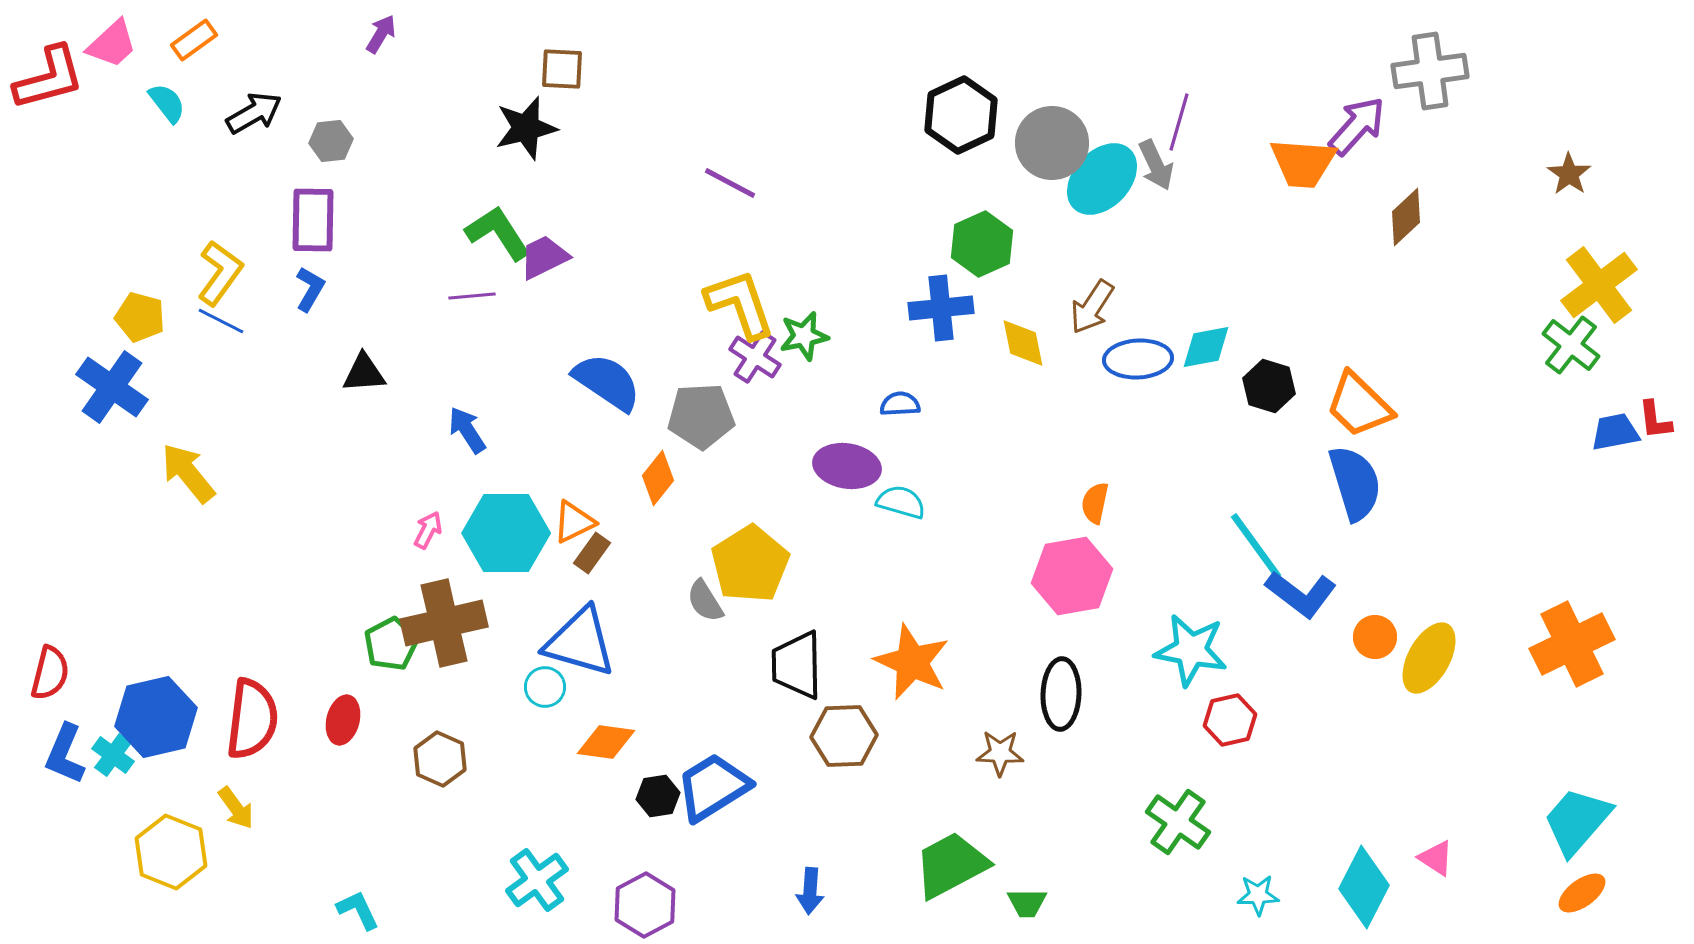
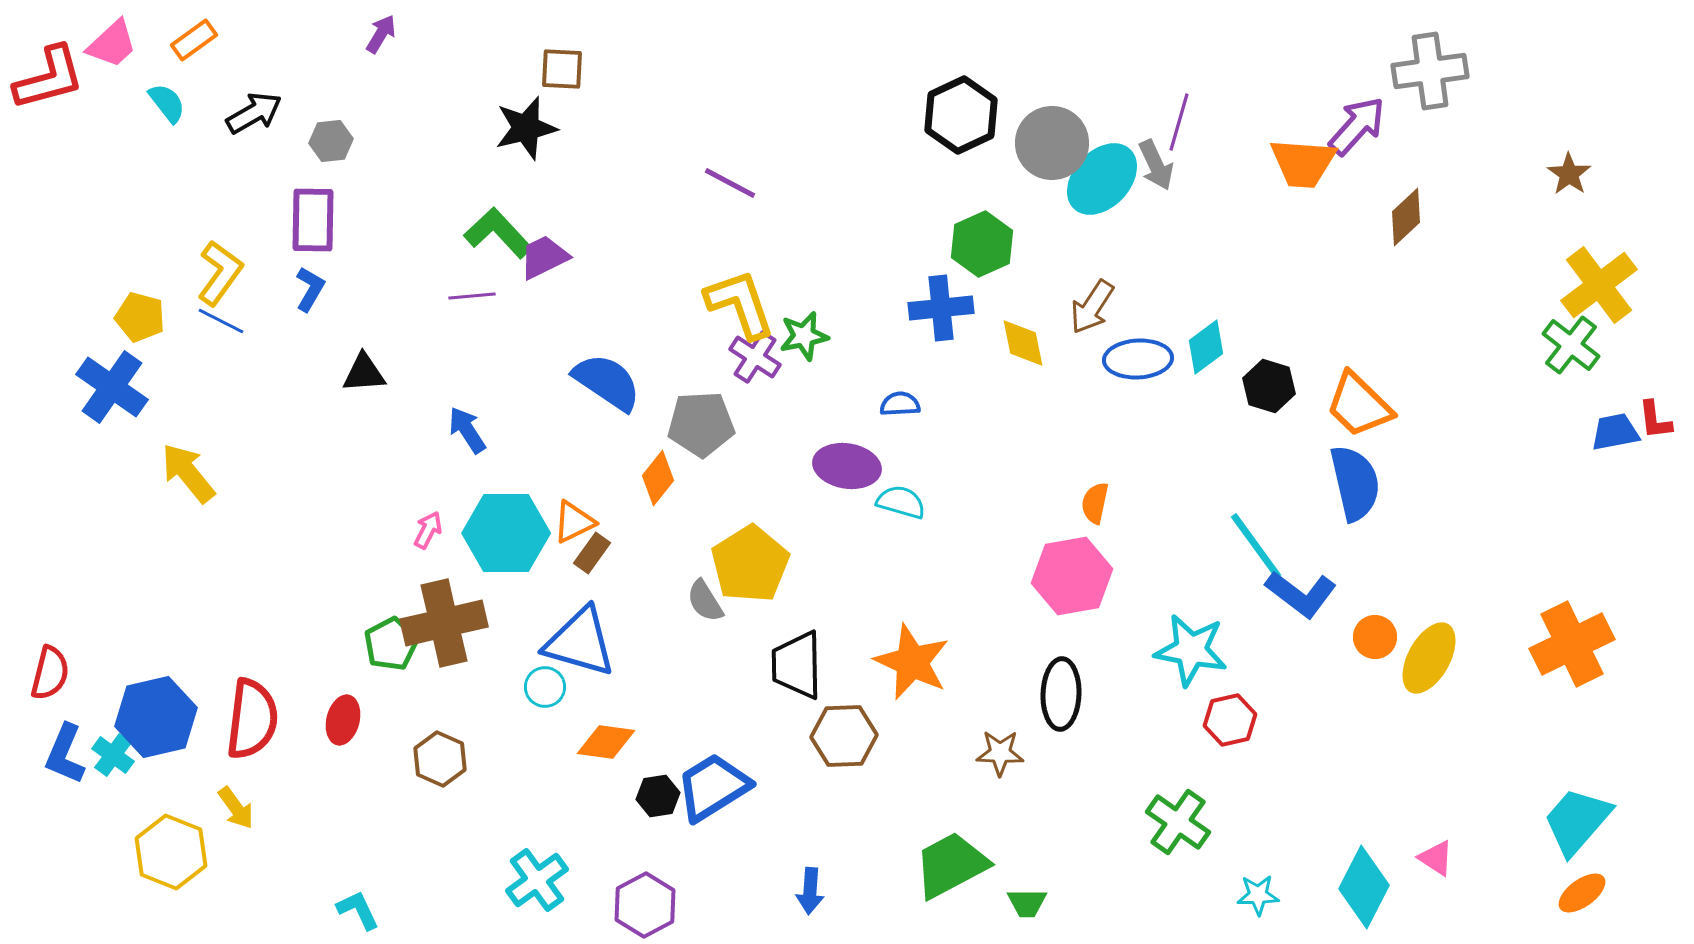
green L-shape at (498, 233): rotated 10 degrees counterclockwise
cyan diamond at (1206, 347): rotated 26 degrees counterclockwise
gray pentagon at (701, 416): moved 8 px down
blue semicircle at (1355, 483): rotated 4 degrees clockwise
